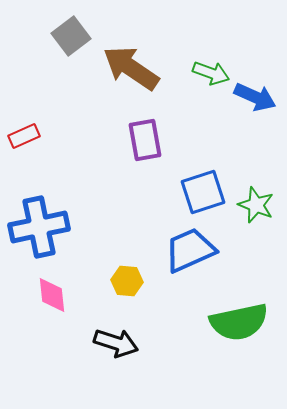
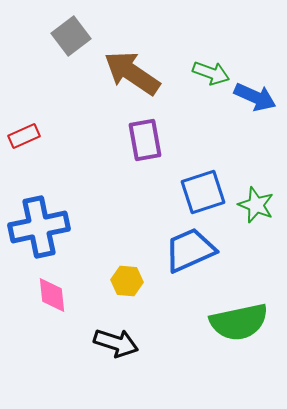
brown arrow: moved 1 px right, 5 px down
